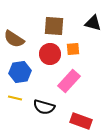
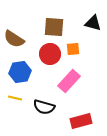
brown square: moved 1 px down
red rectangle: rotated 35 degrees counterclockwise
